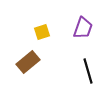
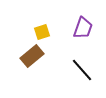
brown rectangle: moved 4 px right, 6 px up
black line: moved 6 px left, 1 px up; rotated 25 degrees counterclockwise
